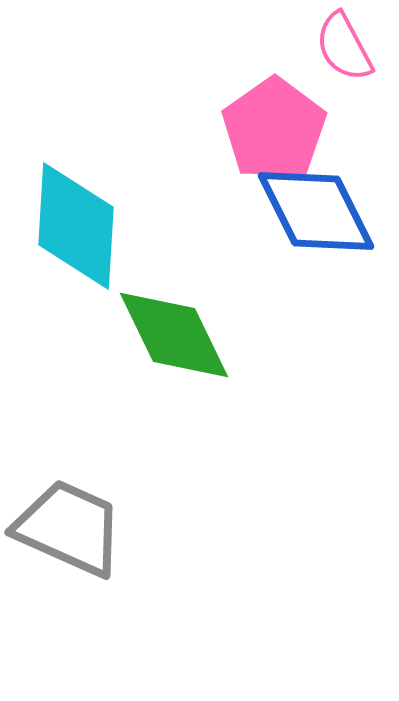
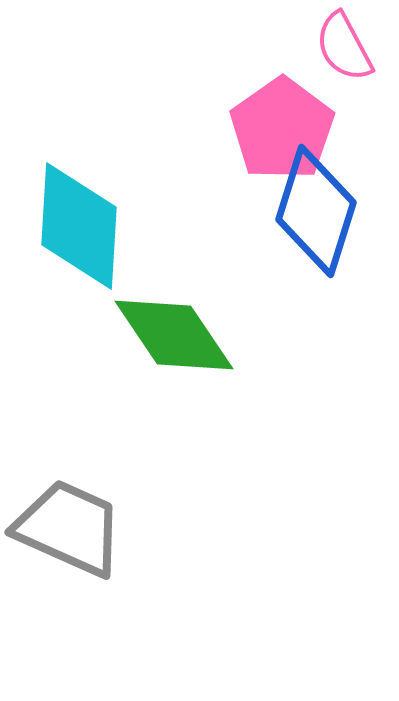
pink pentagon: moved 8 px right
blue diamond: rotated 44 degrees clockwise
cyan diamond: moved 3 px right
green diamond: rotated 8 degrees counterclockwise
